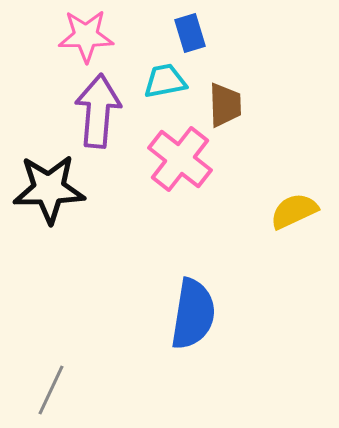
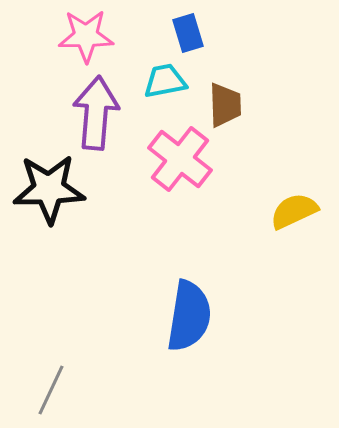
blue rectangle: moved 2 px left
purple arrow: moved 2 px left, 2 px down
blue semicircle: moved 4 px left, 2 px down
